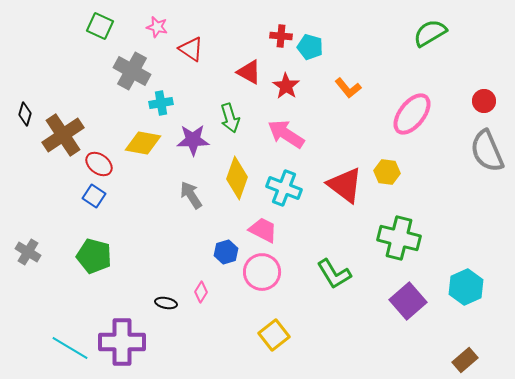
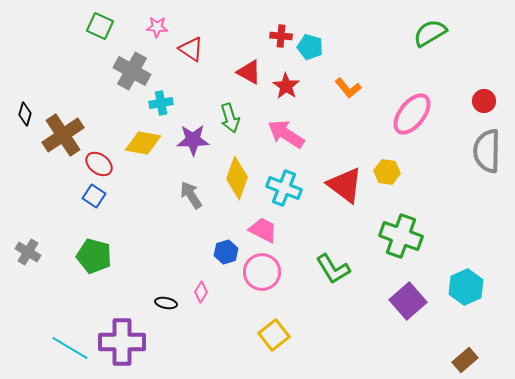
pink star at (157, 27): rotated 10 degrees counterclockwise
gray semicircle at (487, 151): rotated 24 degrees clockwise
green cross at (399, 238): moved 2 px right, 2 px up; rotated 6 degrees clockwise
green L-shape at (334, 274): moved 1 px left, 5 px up
